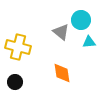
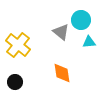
yellow cross: moved 2 px up; rotated 25 degrees clockwise
